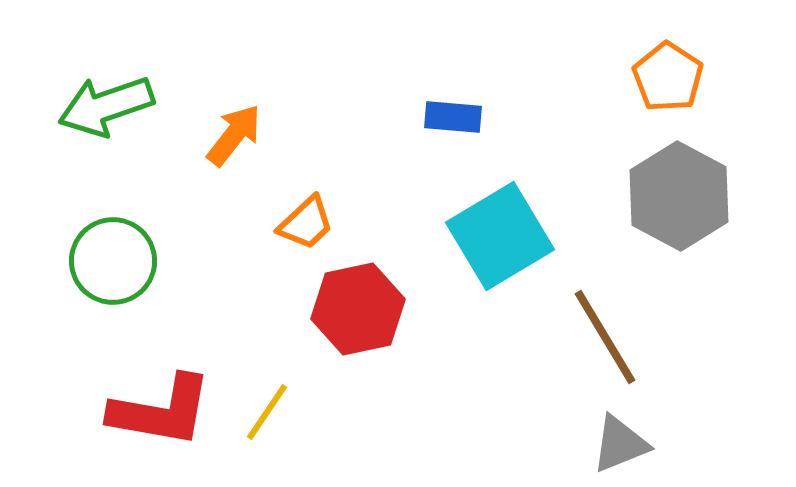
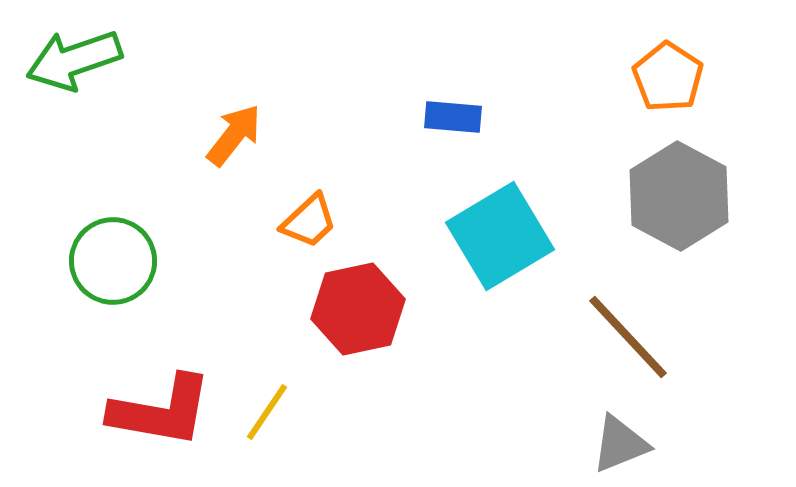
green arrow: moved 32 px left, 46 px up
orange trapezoid: moved 3 px right, 2 px up
brown line: moved 23 px right; rotated 12 degrees counterclockwise
